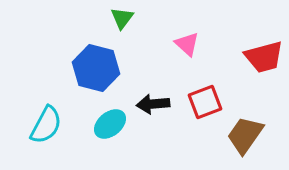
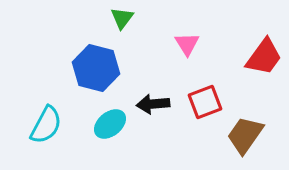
pink triangle: rotated 16 degrees clockwise
red trapezoid: rotated 39 degrees counterclockwise
